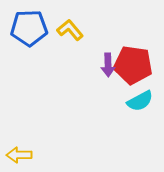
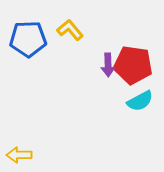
blue pentagon: moved 1 px left, 11 px down
